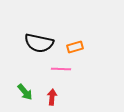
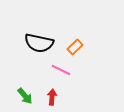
orange rectangle: rotated 28 degrees counterclockwise
pink line: moved 1 px down; rotated 24 degrees clockwise
green arrow: moved 4 px down
